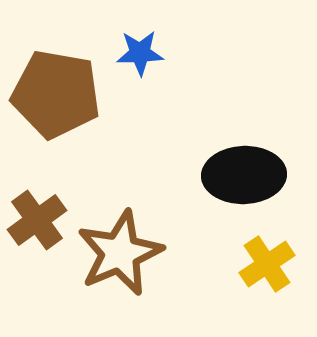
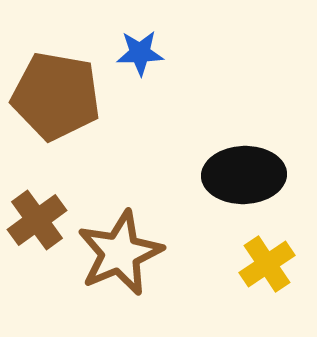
brown pentagon: moved 2 px down
